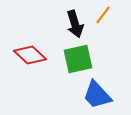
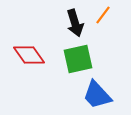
black arrow: moved 1 px up
red diamond: moved 1 px left; rotated 12 degrees clockwise
